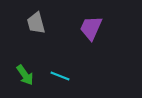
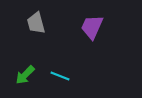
purple trapezoid: moved 1 px right, 1 px up
green arrow: rotated 80 degrees clockwise
